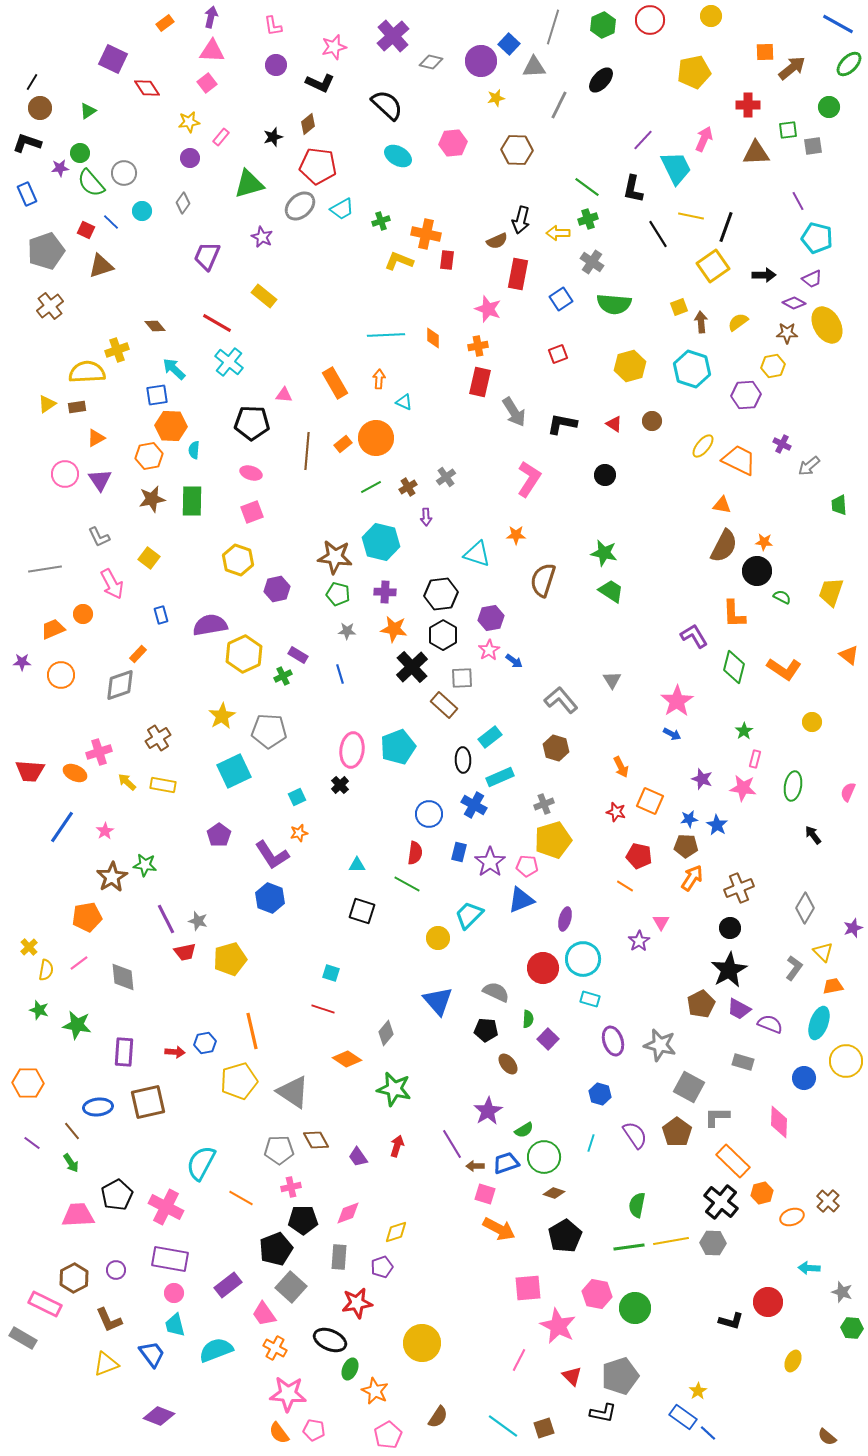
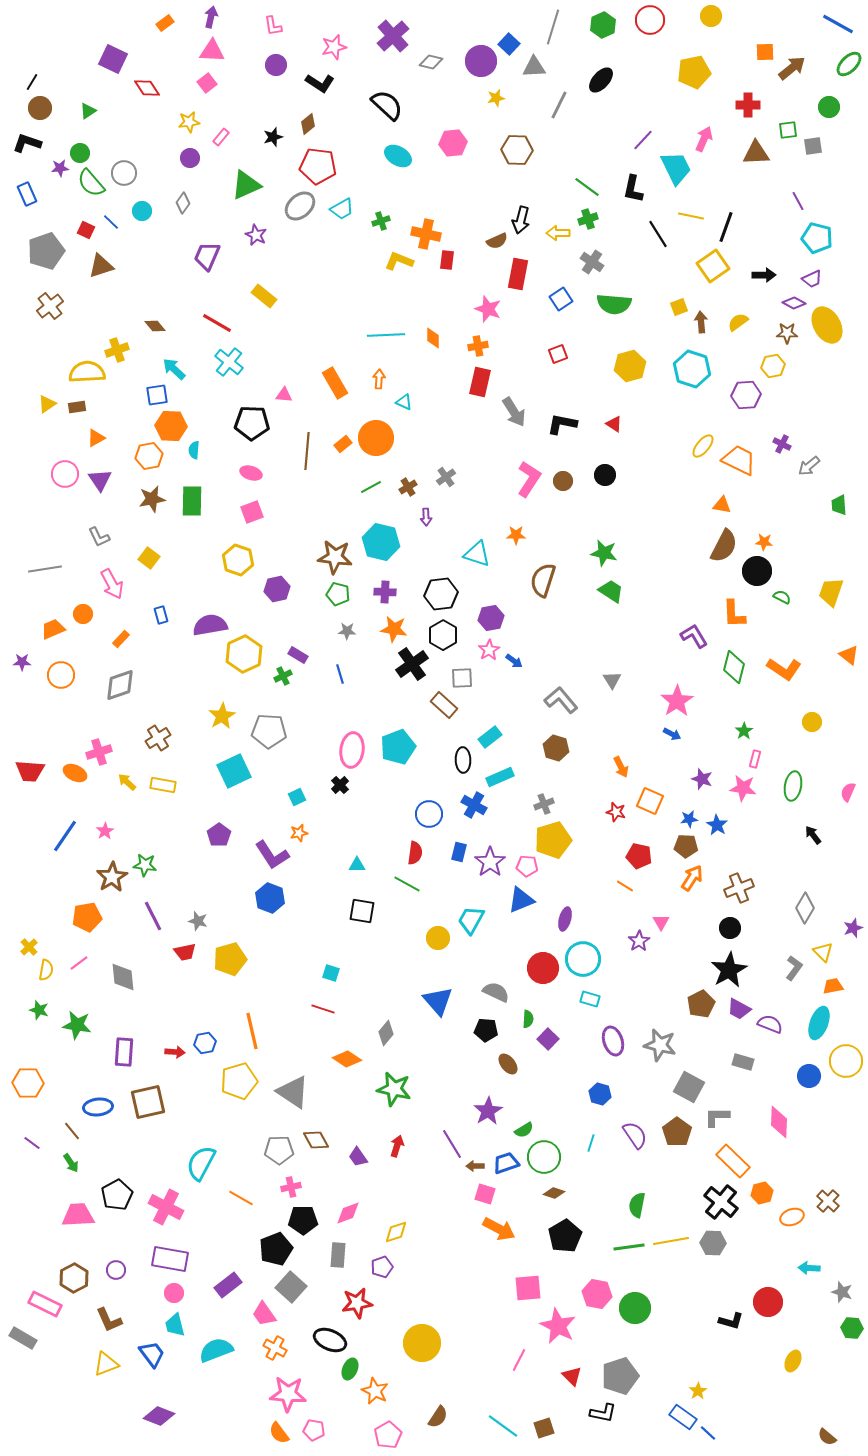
black L-shape at (320, 83): rotated 8 degrees clockwise
green triangle at (249, 184): moved 3 px left, 1 px down; rotated 8 degrees counterclockwise
purple star at (262, 237): moved 6 px left, 2 px up
brown circle at (652, 421): moved 89 px left, 60 px down
orange rectangle at (138, 654): moved 17 px left, 15 px up
black cross at (412, 667): moved 3 px up; rotated 8 degrees clockwise
blue line at (62, 827): moved 3 px right, 9 px down
black square at (362, 911): rotated 8 degrees counterclockwise
cyan trapezoid at (469, 915): moved 2 px right, 5 px down; rotated 16 degrees counterclockwise
purple line at (166, 919): moved 13 px left, 3 px up
blue circle at (804, 1078): moved 5 px right, 2 px up
gray rectangle at (339, 1257): moved 1 px left, 2 px up
